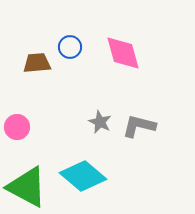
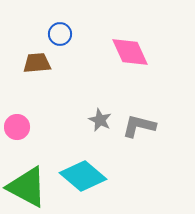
blue circle: moved 10 px left, 13 px up
pink diamond: moved 7 px right, 1 px up; rotated 9 degrees counterclockwise
gray star: moved 2 px up
